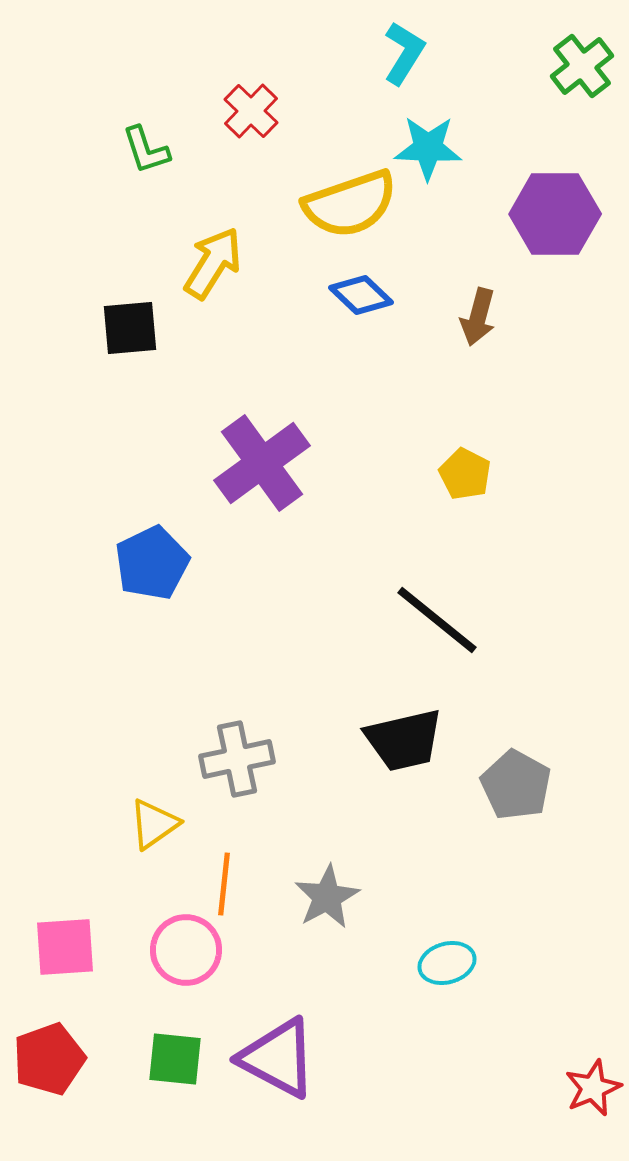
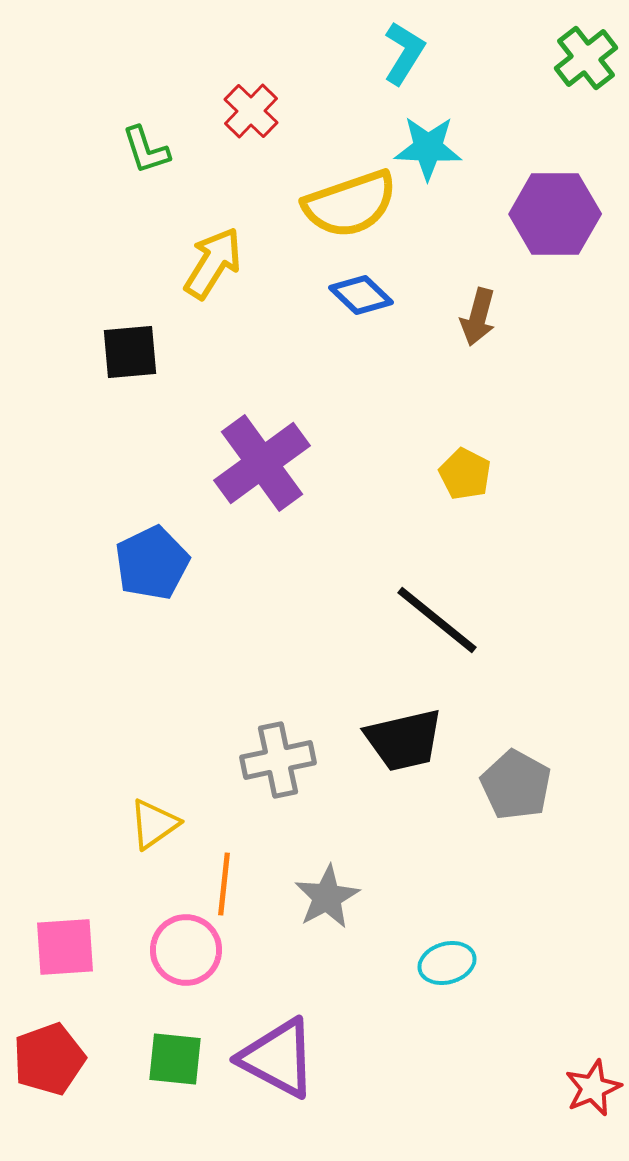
green cross: moved 4 px right, 8 px up
black square: moved 24 px down
gray cross: moved 41 px right, 1 px down
